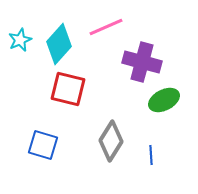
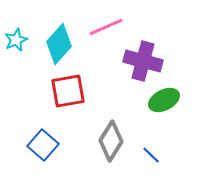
cyan star: moved 4 px left
purple cross: moved 1 px right, 1 px up
red square: moved 2 px down; rotated 24 degrees counterclockwise
blue square: rotated 24 degrees clockwise
blue line: rotated 42 degrees counterclockwise
